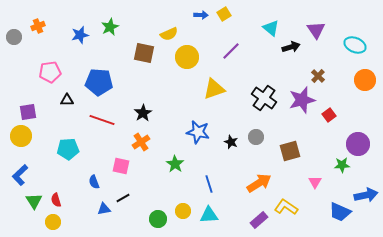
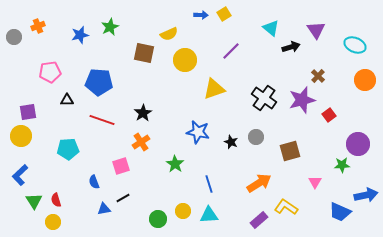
yellow circle at (187, 57): moved 2 px left, 3 px down
pink square at (121, 166): rotated 30 degrees counterclockwise
